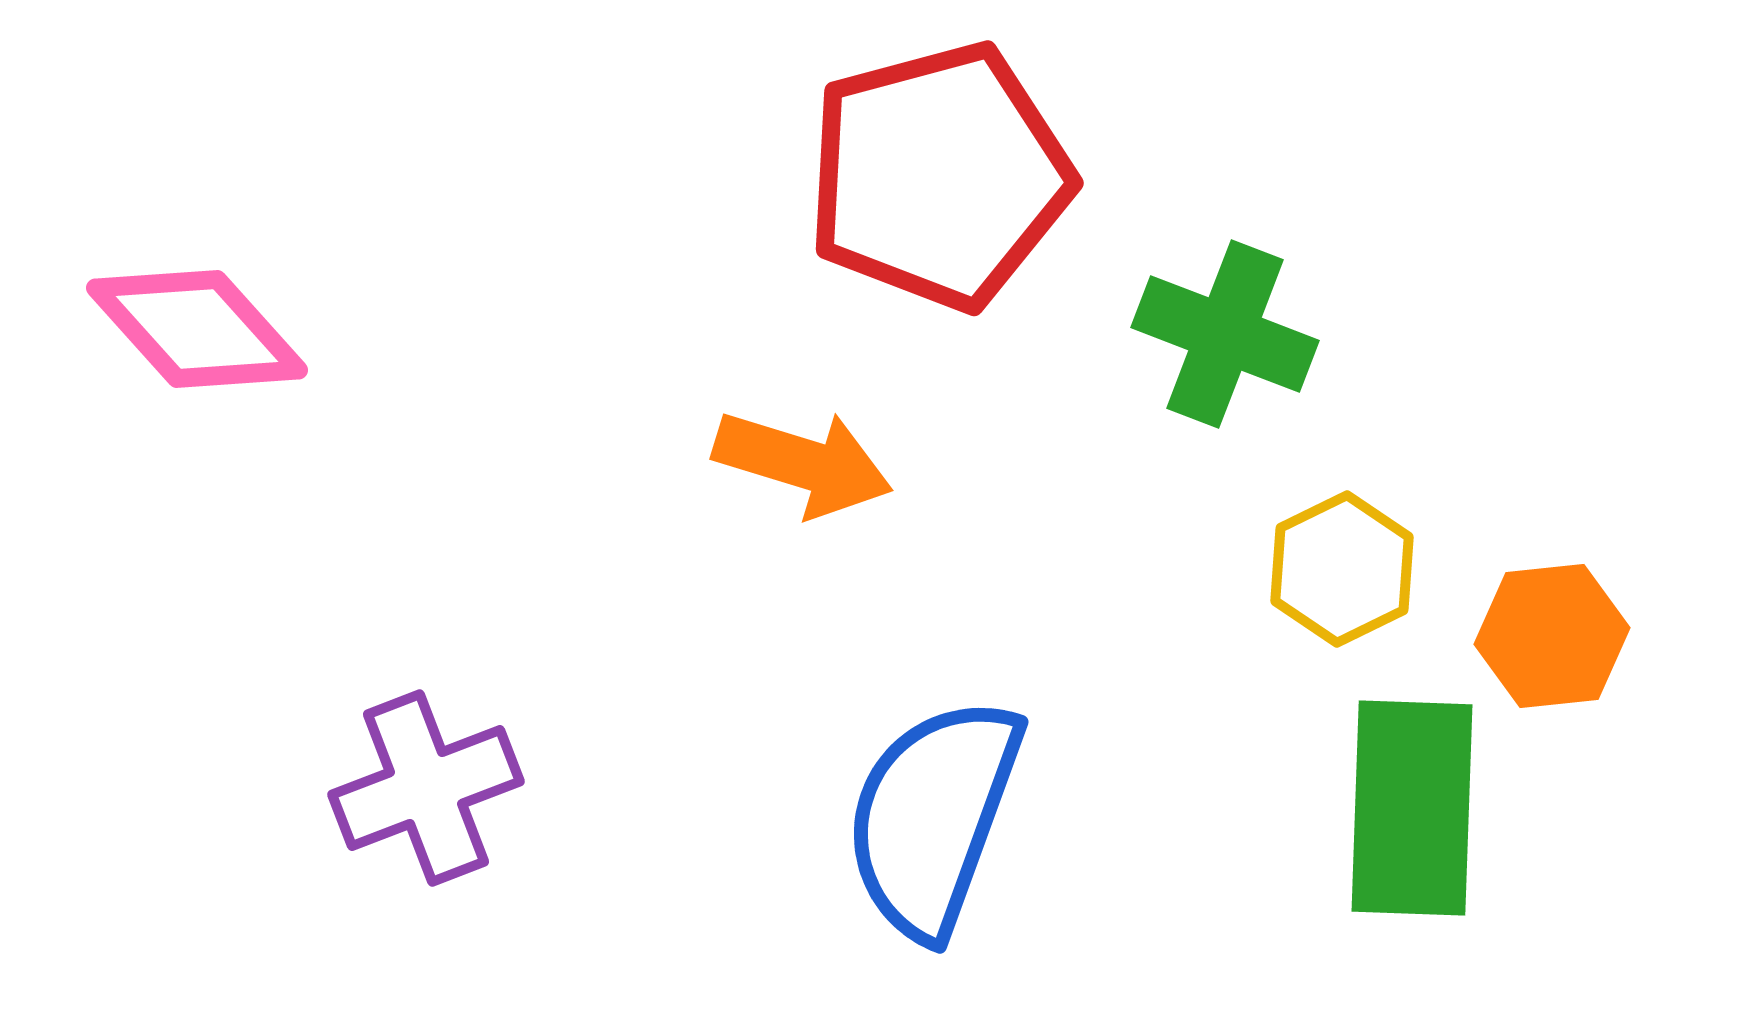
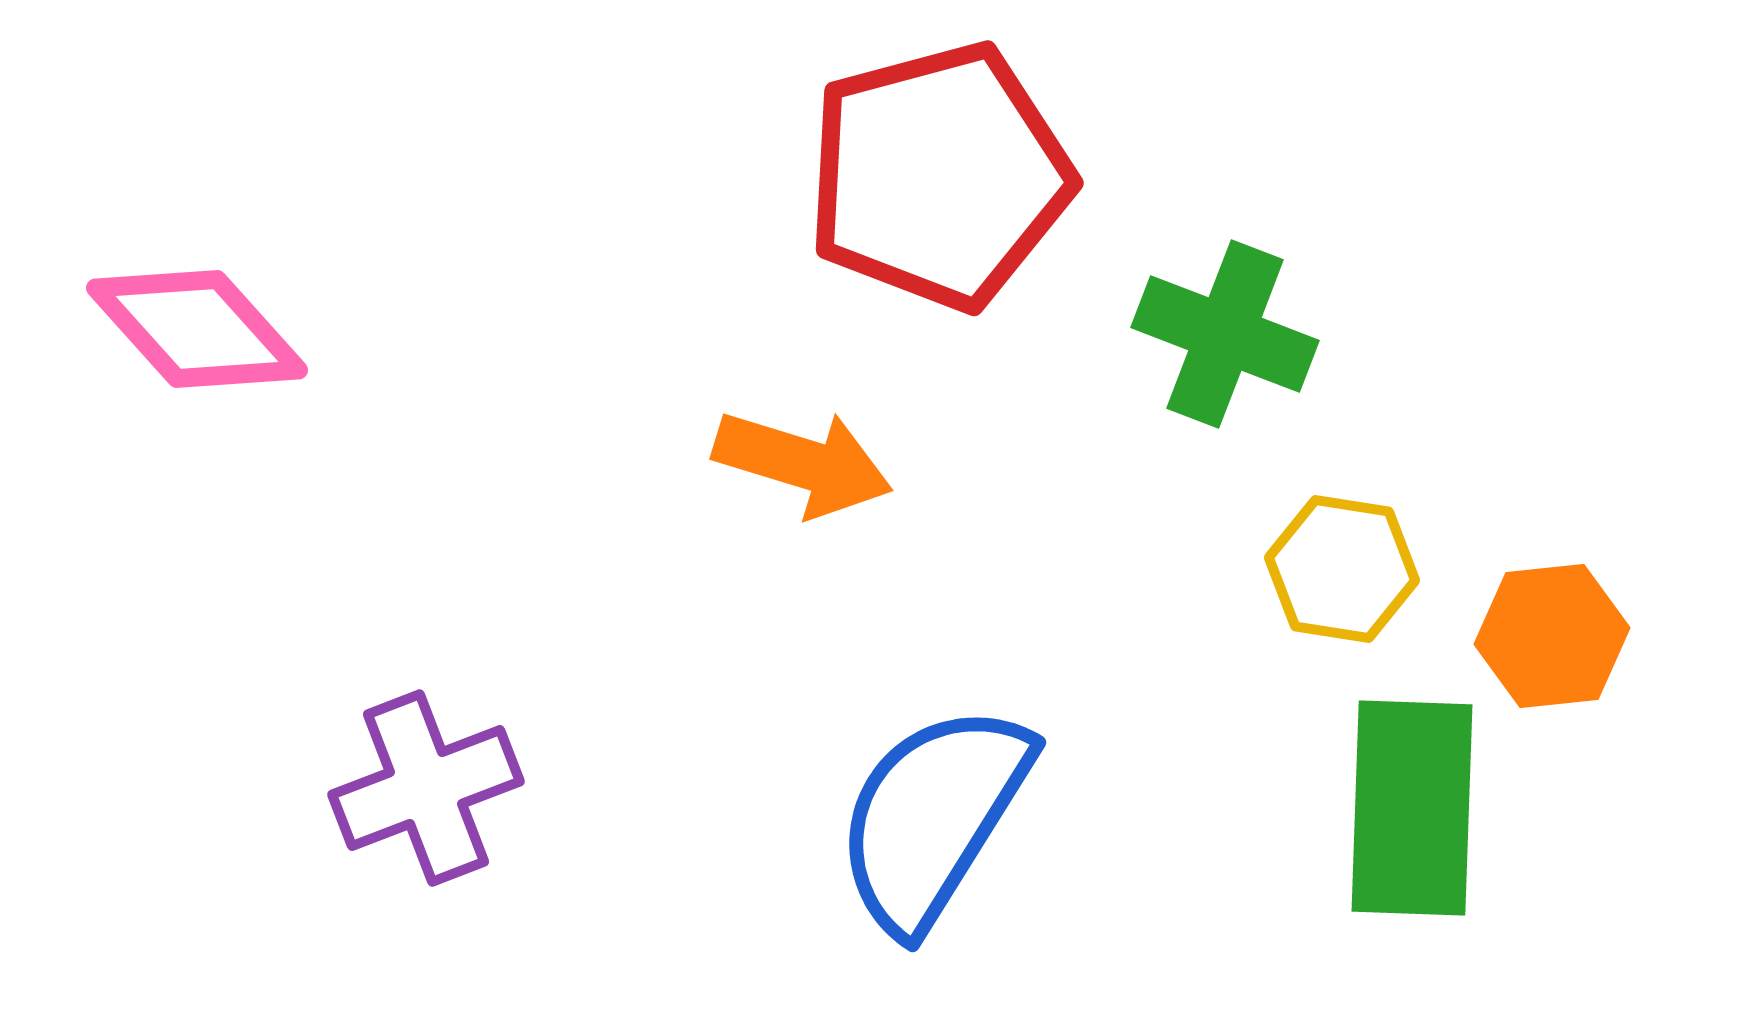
yellow hexagon: rotated 25 degrees counterclockwise
blue semicircle: rotated 12 degrees clockwise
